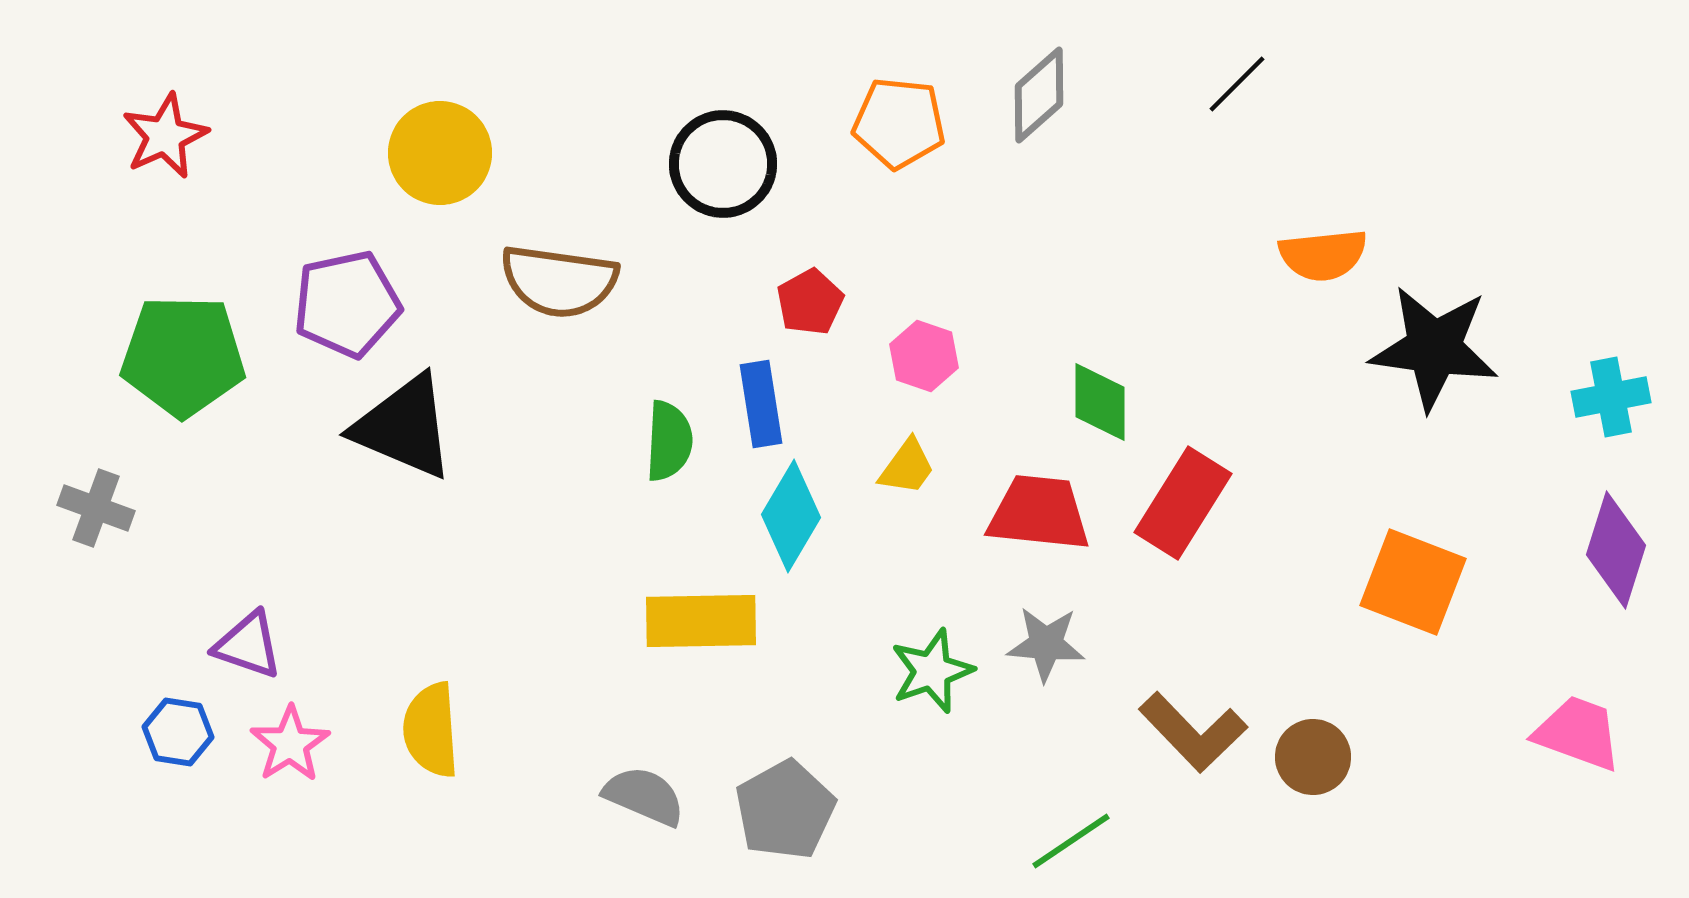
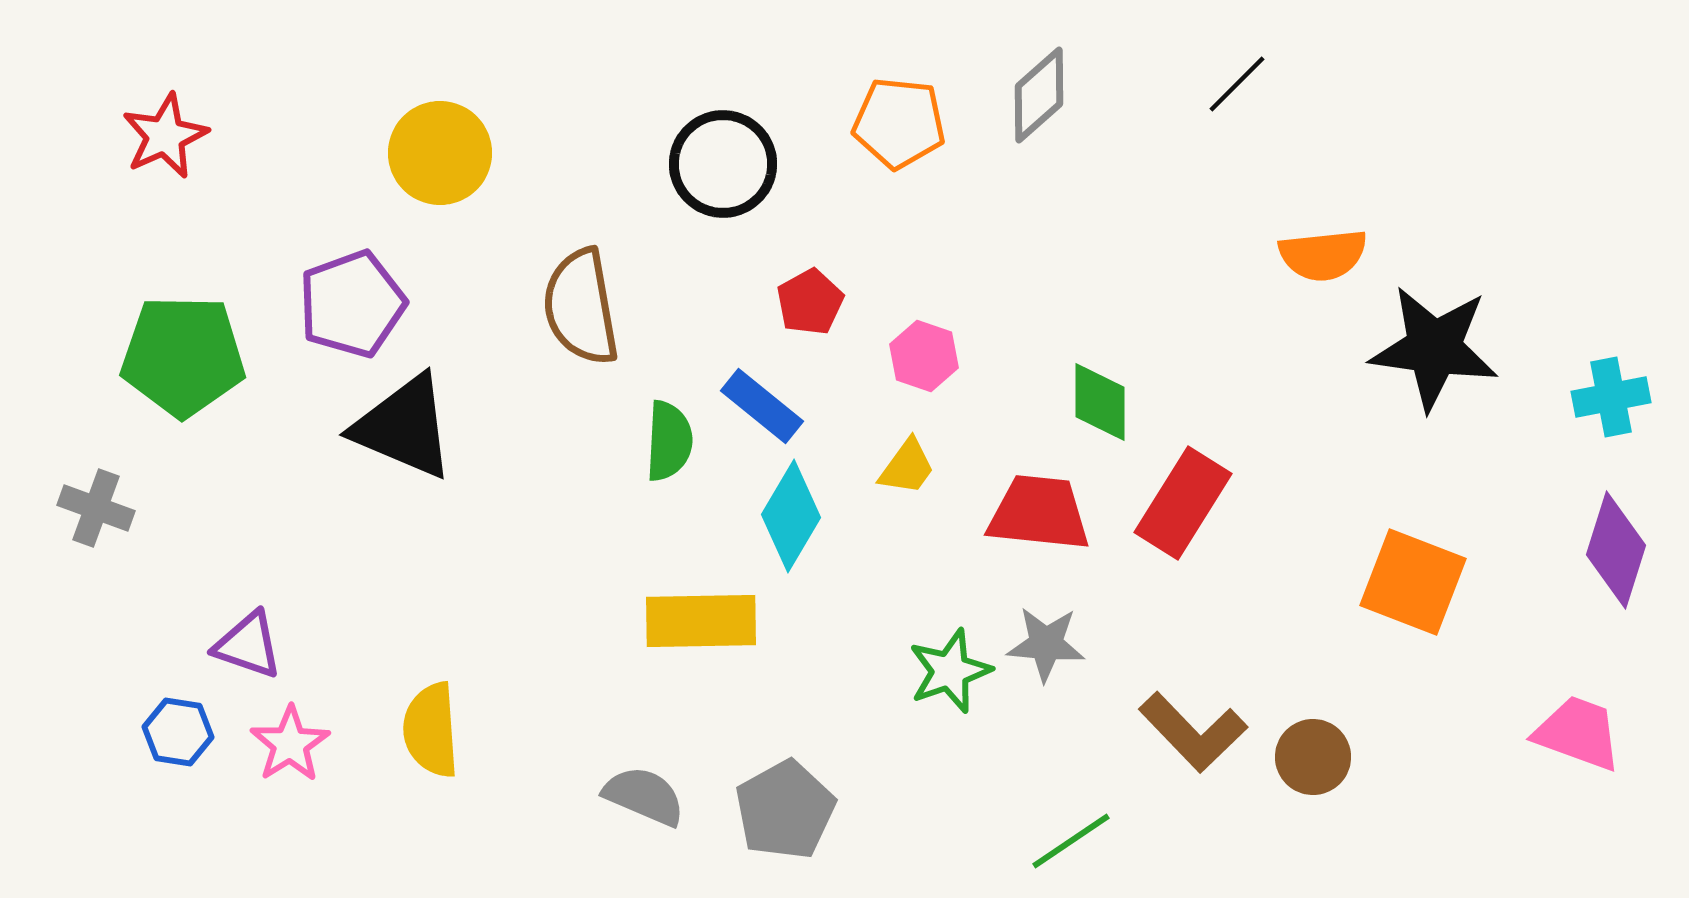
brown semicircle: moved 22 px right, 26 px down; rotated 72 degrees clockwise
purple pentagon: moved 5 px right; rotated 8 degrees counterclockwise
blue rectangle: moved 1 px right, 2 px down; rotated 42 degrees counterclockwise
green star: moved 18 px right
